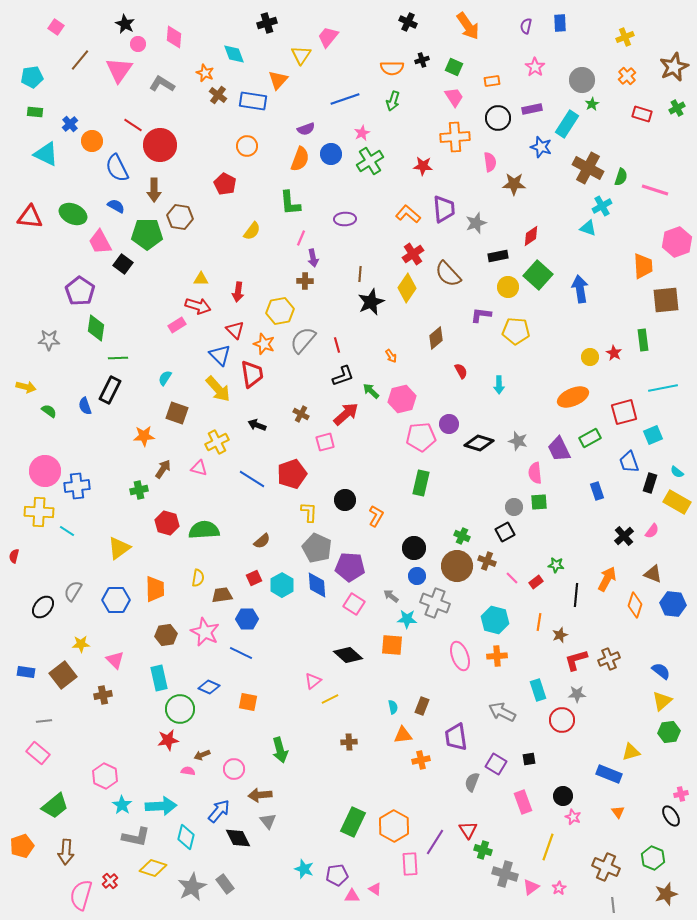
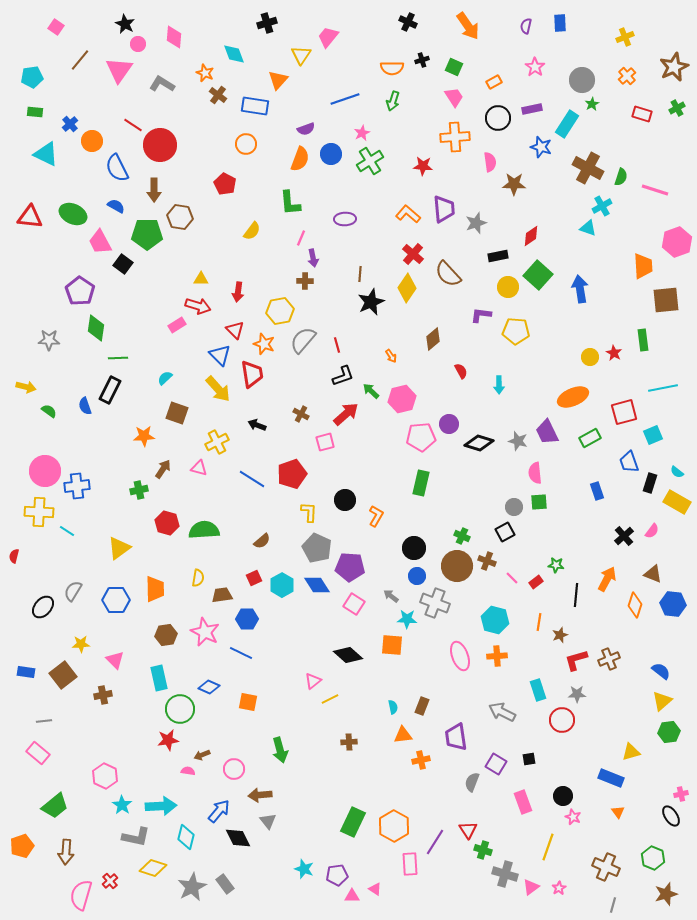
orange rectangle at (492, 81): moved 2 px right, 1 px down; rotated 21 degrees counterclockwise
blue rectangle at (253, 101): moved 2 px right, 5 px down
orange circle at (247, 146): moved 1 px left, 2 px up
red cross at (413, 254): rotated 15 degrees counterclockwise
brown diamond at (436, 338): moved 3 px left, 1 px down
cyan semicircle at (165, 378): rotated 14 degrees clockwise
purple trapezoid at (559, 449): moved 12 px left, 17 px up
blue diamond at (317, 585): rotated 28 degrees counterclockwise
blue rectangle at (609, 774): moved 2 px right, 4 px down
gray line at (613, 905): rotated 21 degrees clockwise
